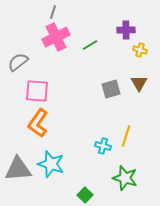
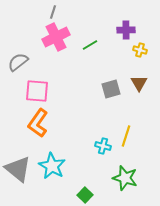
cyan star: moved 1 px right, 2 px down; rotated 12 degrees clockwise
gray triangle: rotated 44 degrees clockwise
